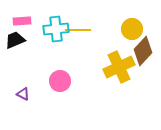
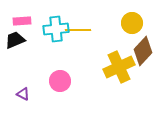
yellow circle: moved 6 px up
